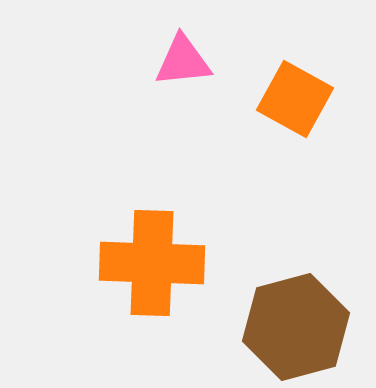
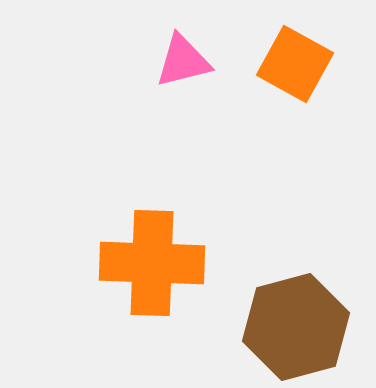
pink triangle: rotated 8 degrees counterclockwise
orange square: moved 35 px up
